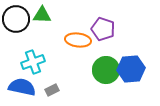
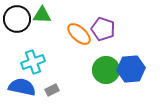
black circle: moved 1 px right
orange ellipse: moved 1 px right, 6 px up; rotated 35 degrees clockwise
